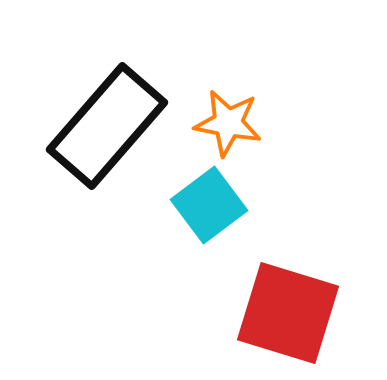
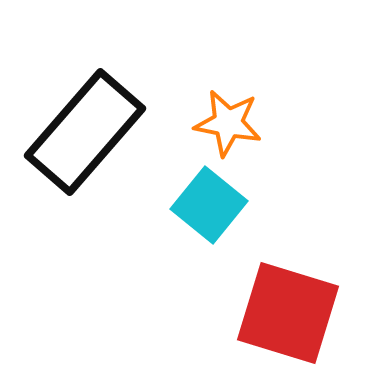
black rectangle: moved 22 px left, 6 px down
cyan square: rotated 14 degrees counterclockwise
